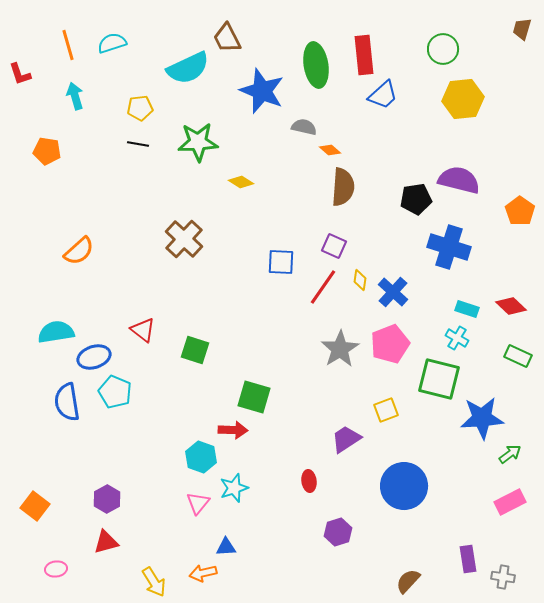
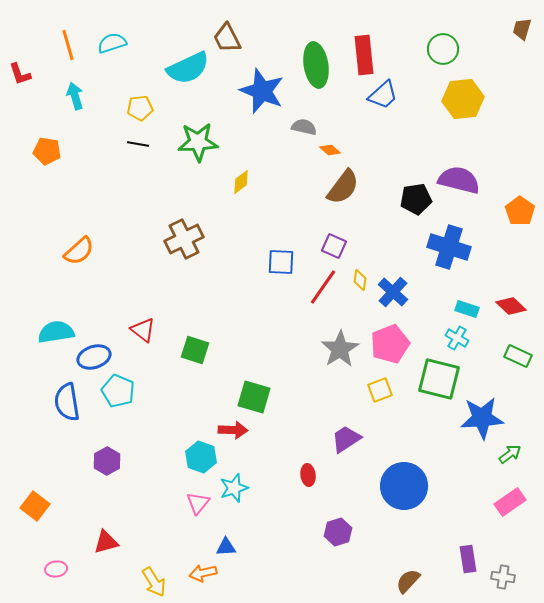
yellow diamond at (241, 182): rotated 70 degrees counterclockwise
brown semicircle at (343, 187): rotated 33 degrees clockwise
brown cross at (184, 239): rotated 21 degrees clockwise
cyan pentagon at (115, 392): moved 3 px right, 1 px up
yellow square at (386, 410): moved 6 px left, 20 px up
red ellipse at (309, 481): moved 1 px left, 6 px up
purple hexagon at (107, 499): moved 38 px up
pink rectangle at (510, 502): rotated 8 degrees counterclockwise
